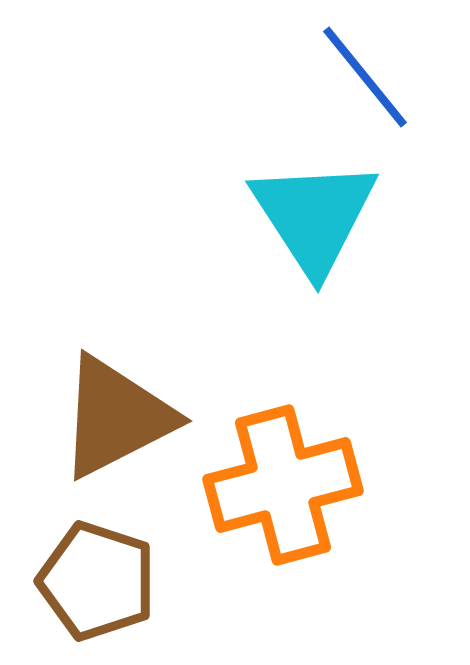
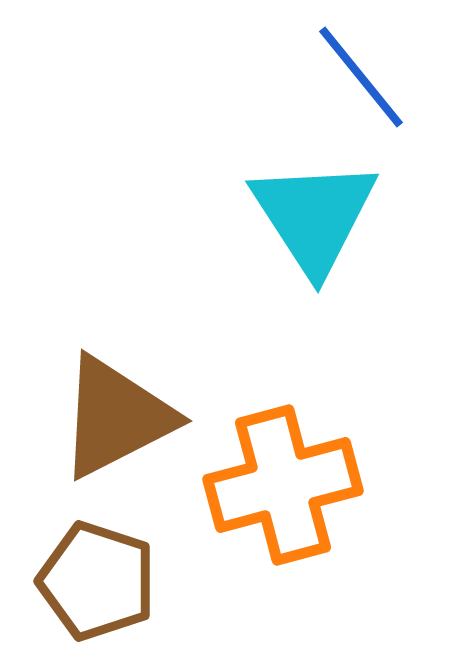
blue line: moved 4 px left
